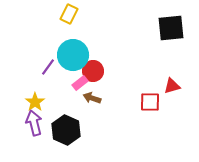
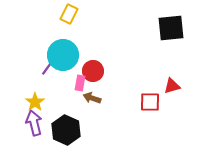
cyan circle: moved 10 px left
pink rectangle: rotated 42 degrees counterclockwise
